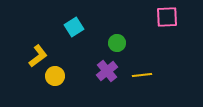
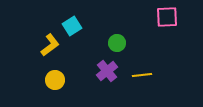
cyan square: moved 2 px left, 1 px up
yellow L-shape: moved 12 px right, 11 px up
yellow circle: moved 4 px down
